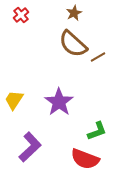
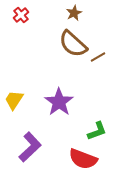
red semicircle: moved 2 px left
